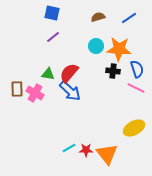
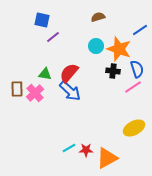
blue square: moved 10 px left, 7 px down
blue line: moved 11 px right, 12 px down
orange star: rotated 15 degrees clockwise
green triangle: moved 3 px left
pink line: moved 3 px left, 1 px up; rotated 60 degrees counterclockwise
pink cross: rotated 18 degrees clockwise
orange triangle: moved 4 px down; rotated 40 degrees clockwise
